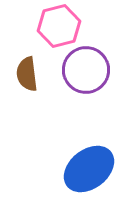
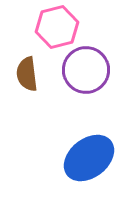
pink hexagon: moved 2 px left, 1 px down
blue ellipse: moved 11 px up
